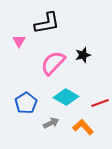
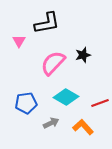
blue pentagon: rotated 25 degrees clockwise
